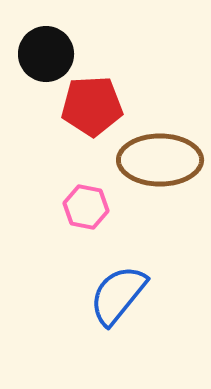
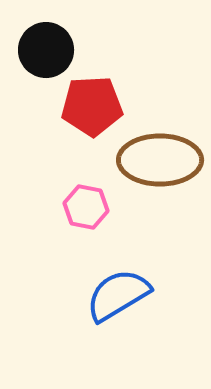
black circle: moved 4 px up
blue semicircle: rotated 20 degrees clockwise
